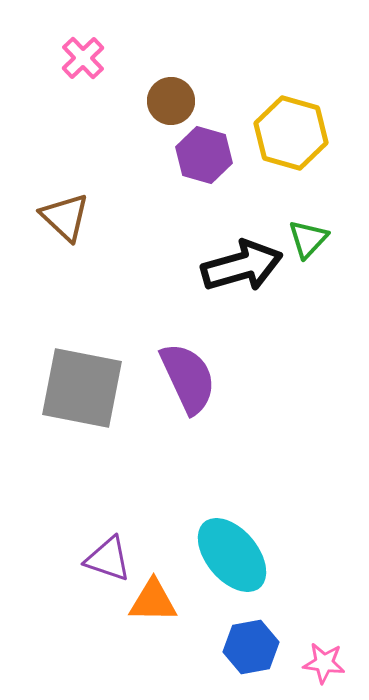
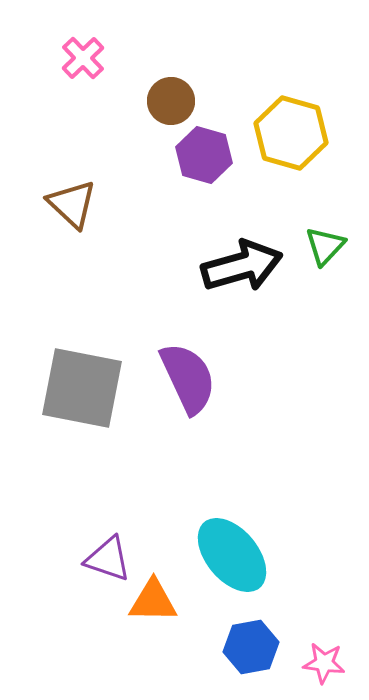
brown triangle: moved 7 px right, 13 px up
green triangle: moved 17 px right, 7 px down
